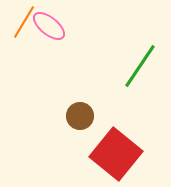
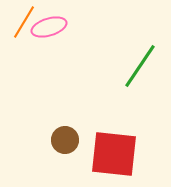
pink ellipse: moved 1 px down; rotated 56 degrees counterclockwise
brown circle: moved 15 px left, 24 px down
red square: moved 2 px left; rotated 33 degrees counterclockwise
